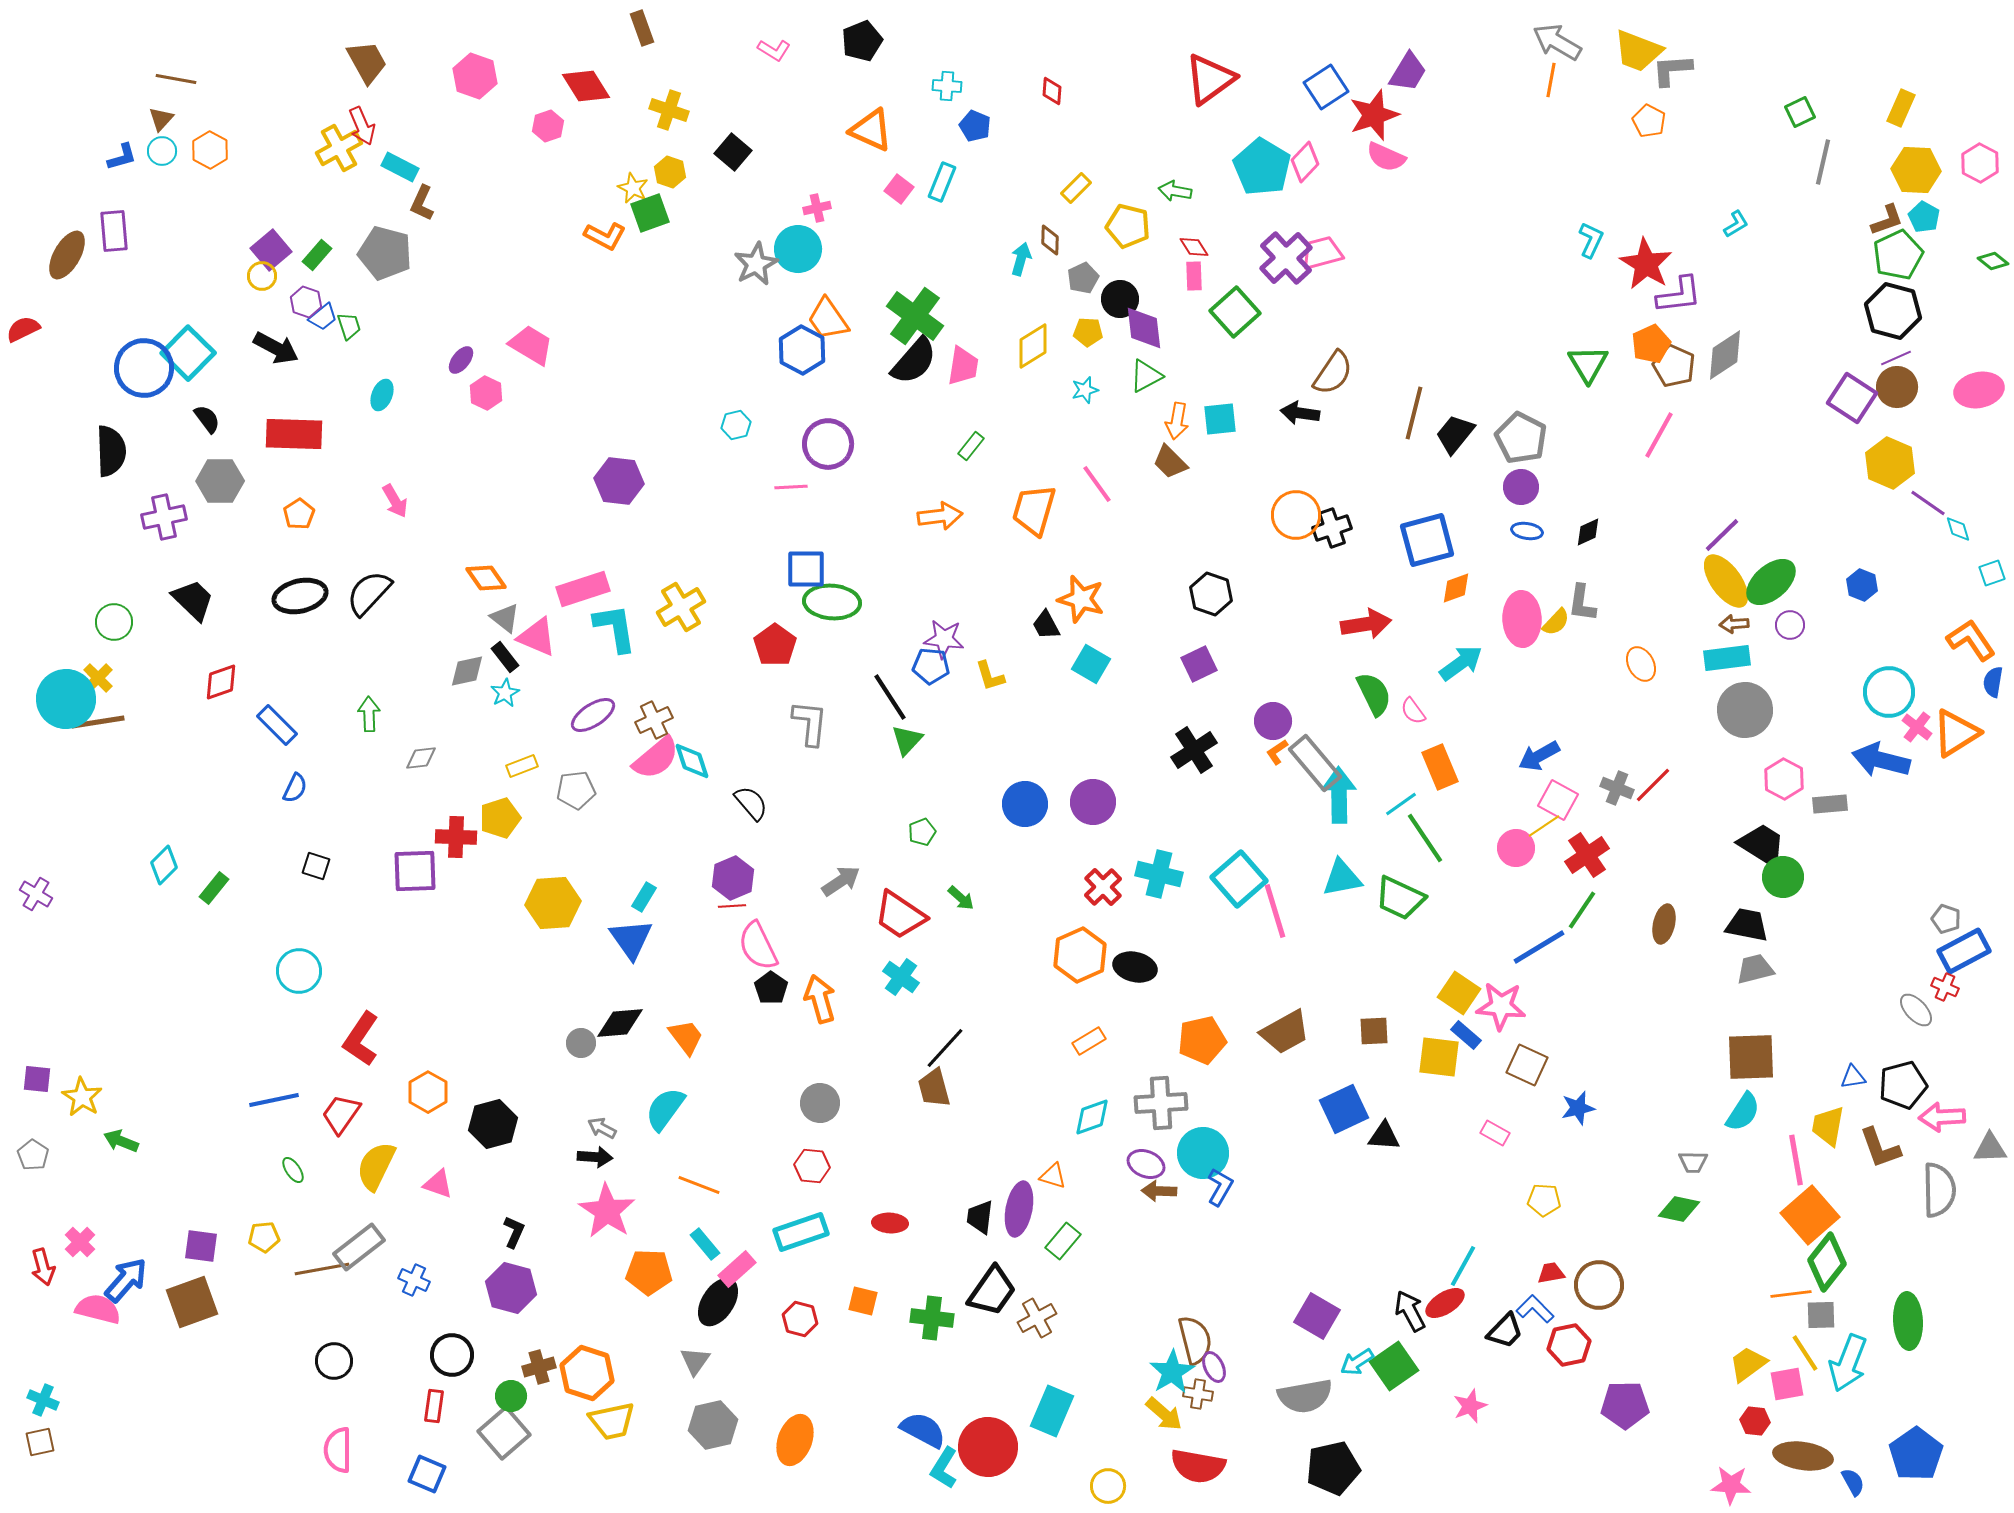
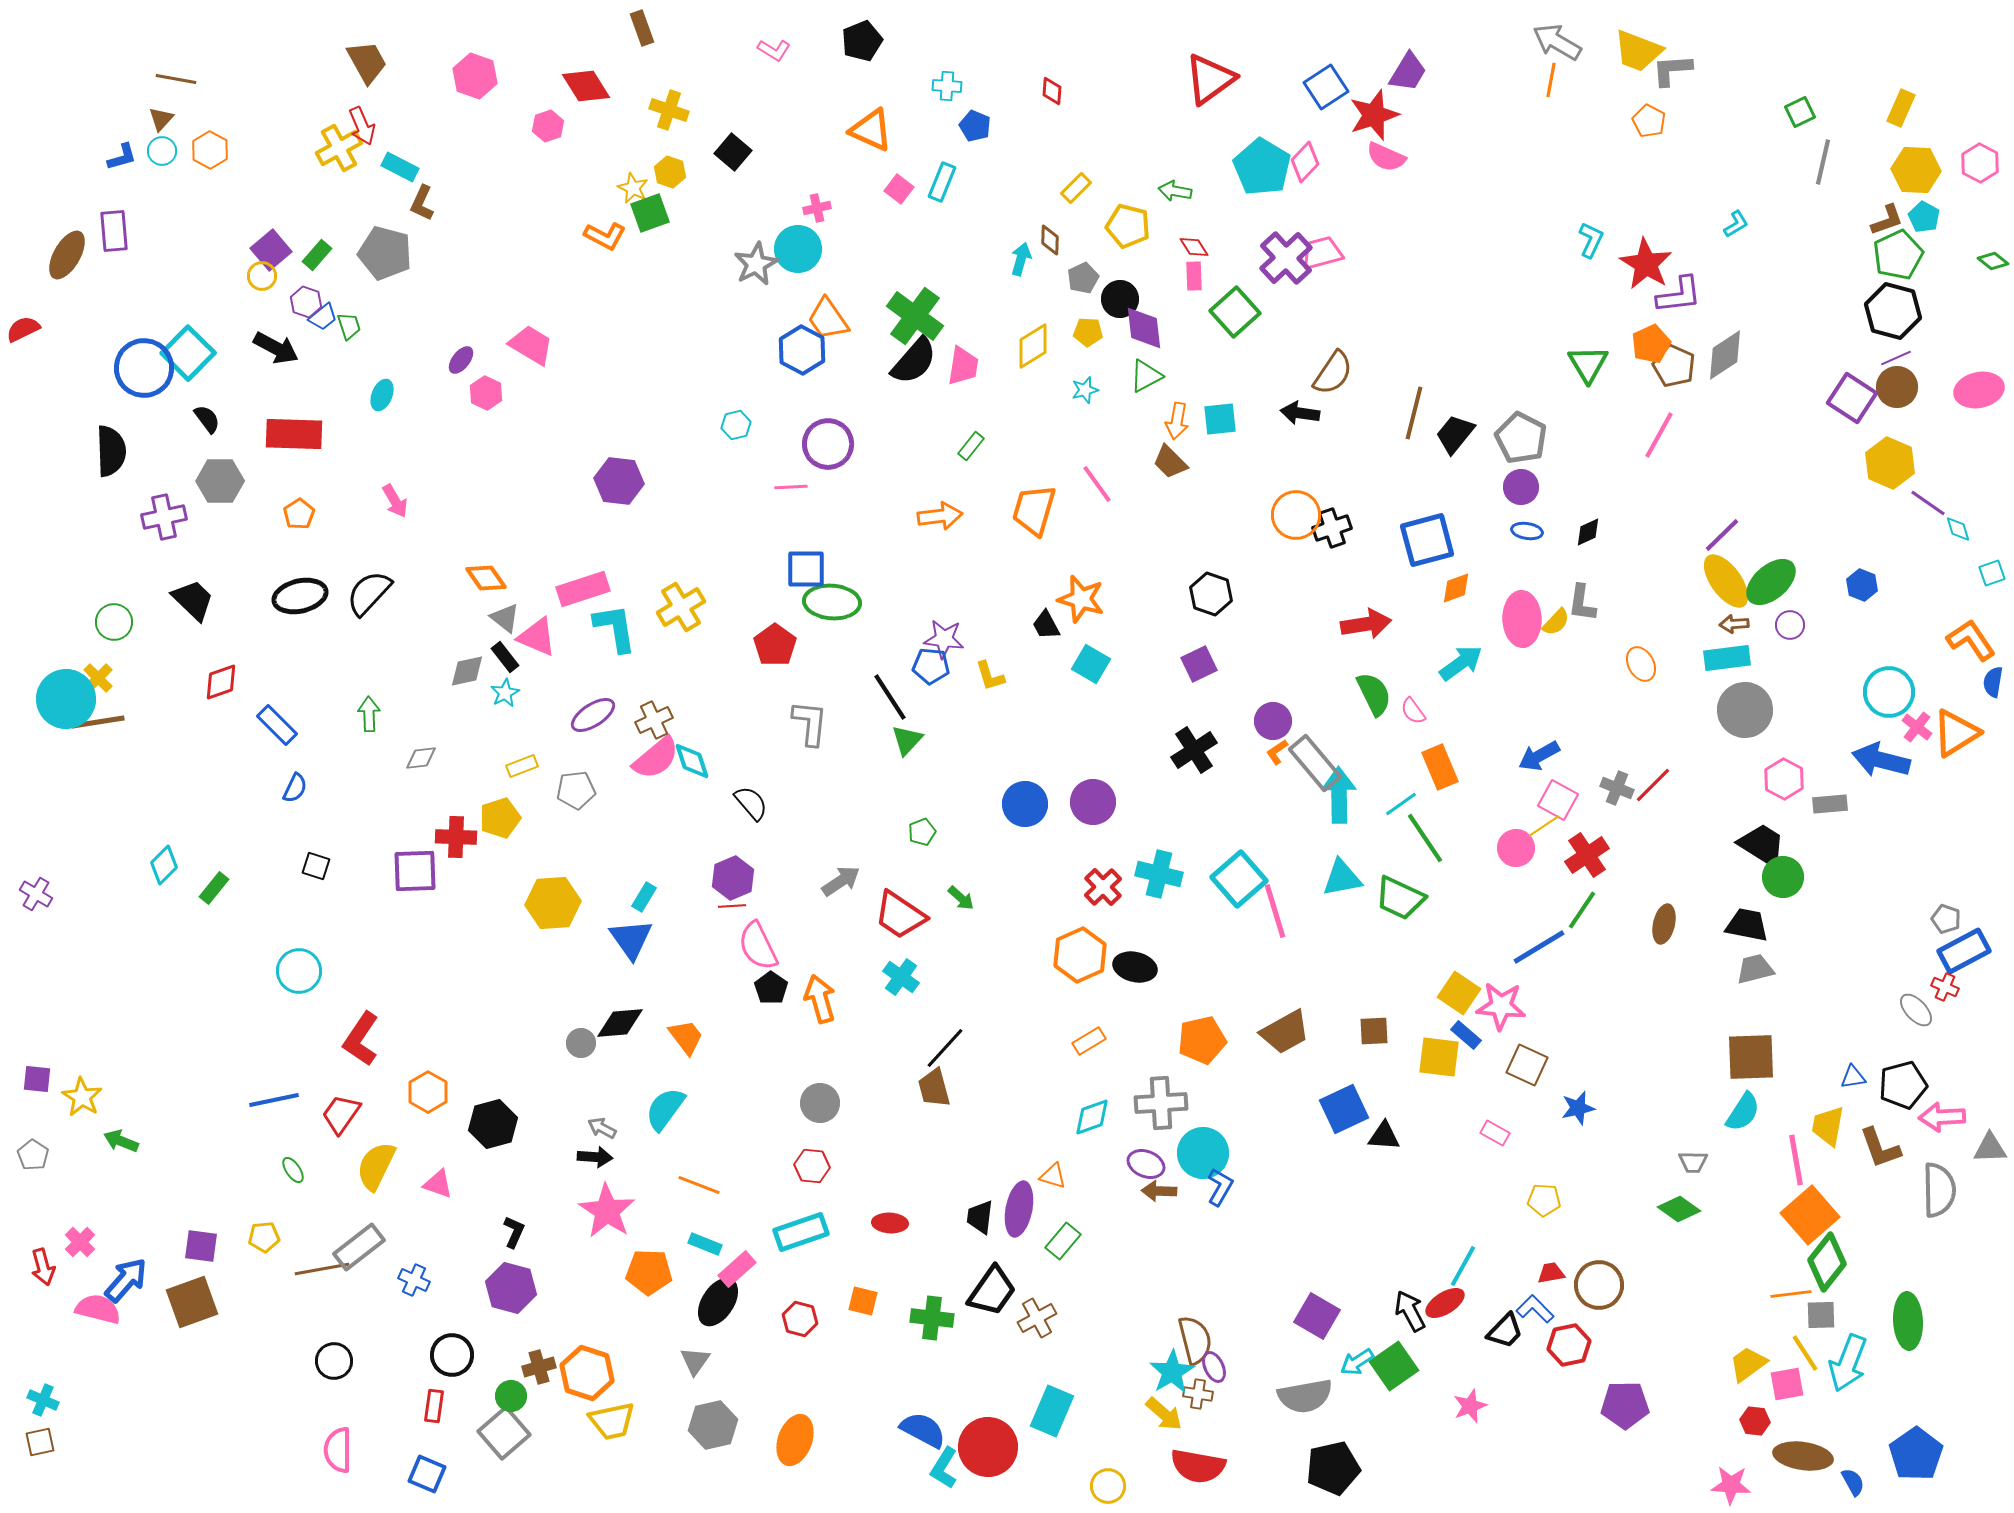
green diamond at (1679, 1209): rotated 24 degrees clockwise
cyan rectangle at (705, 1244): rotated 28 degrees counterclockwise
